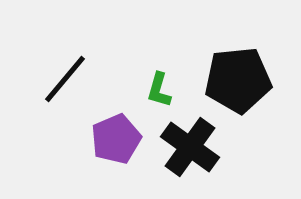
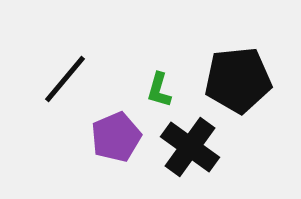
purple pentagon: moved 2 px up
